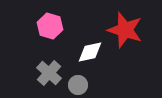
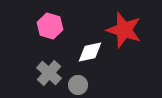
red star: moved 1 px left
